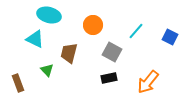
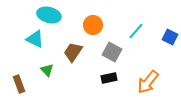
brown trapezoid: moved 4 px right, 1 px up; rotated 20 degrees clockwise
brown rectangle: moved 1 px right, 1 px down
